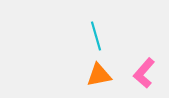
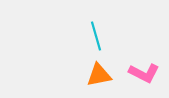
pink L-shape: rotated 104 degrees counterclockwise
